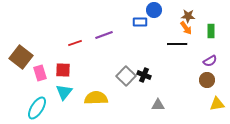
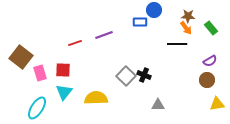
green rectangle: moved 3 px up; rotated 40 degrees counterclockwise
